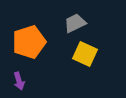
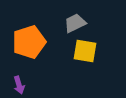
yellow square: moved 3 px up; rotated 15 degrees counterclockwise
purple arrow: moved 4 px down
